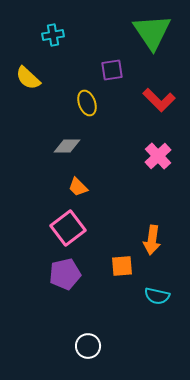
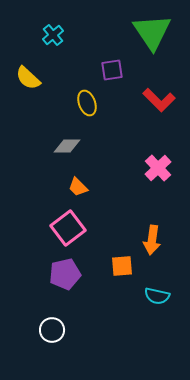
cyan cross: rotated 30 degrees counterclockwise
pink cross: moved 12 px down
white circle: moved 36 px left, 16 px up
